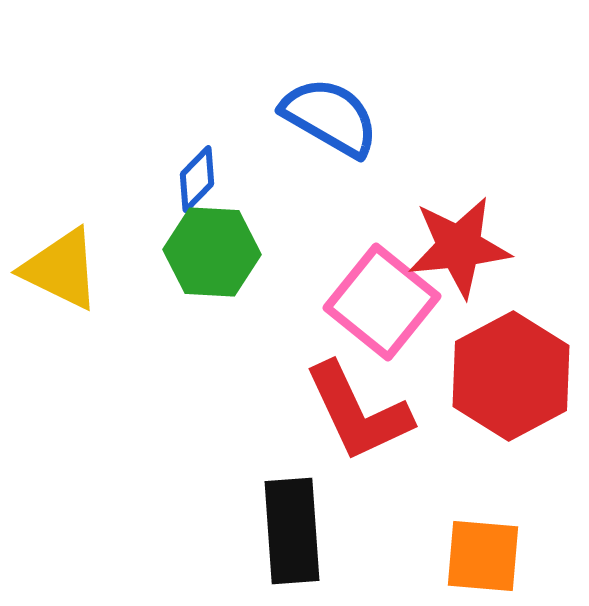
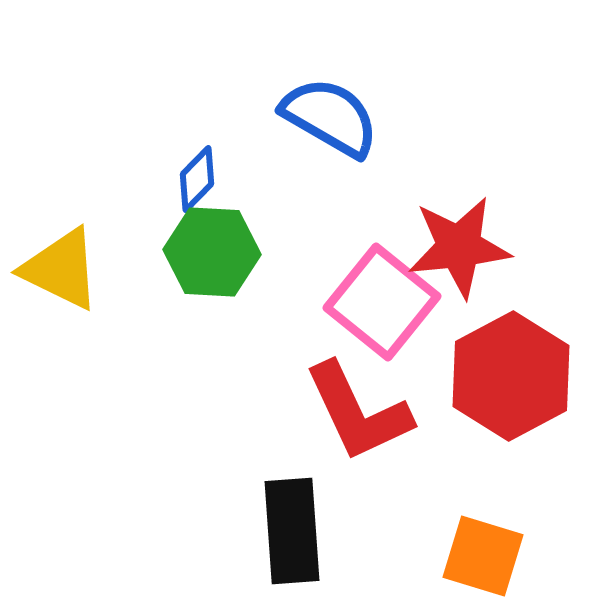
orange square: rotated 12 degrees clockwise
